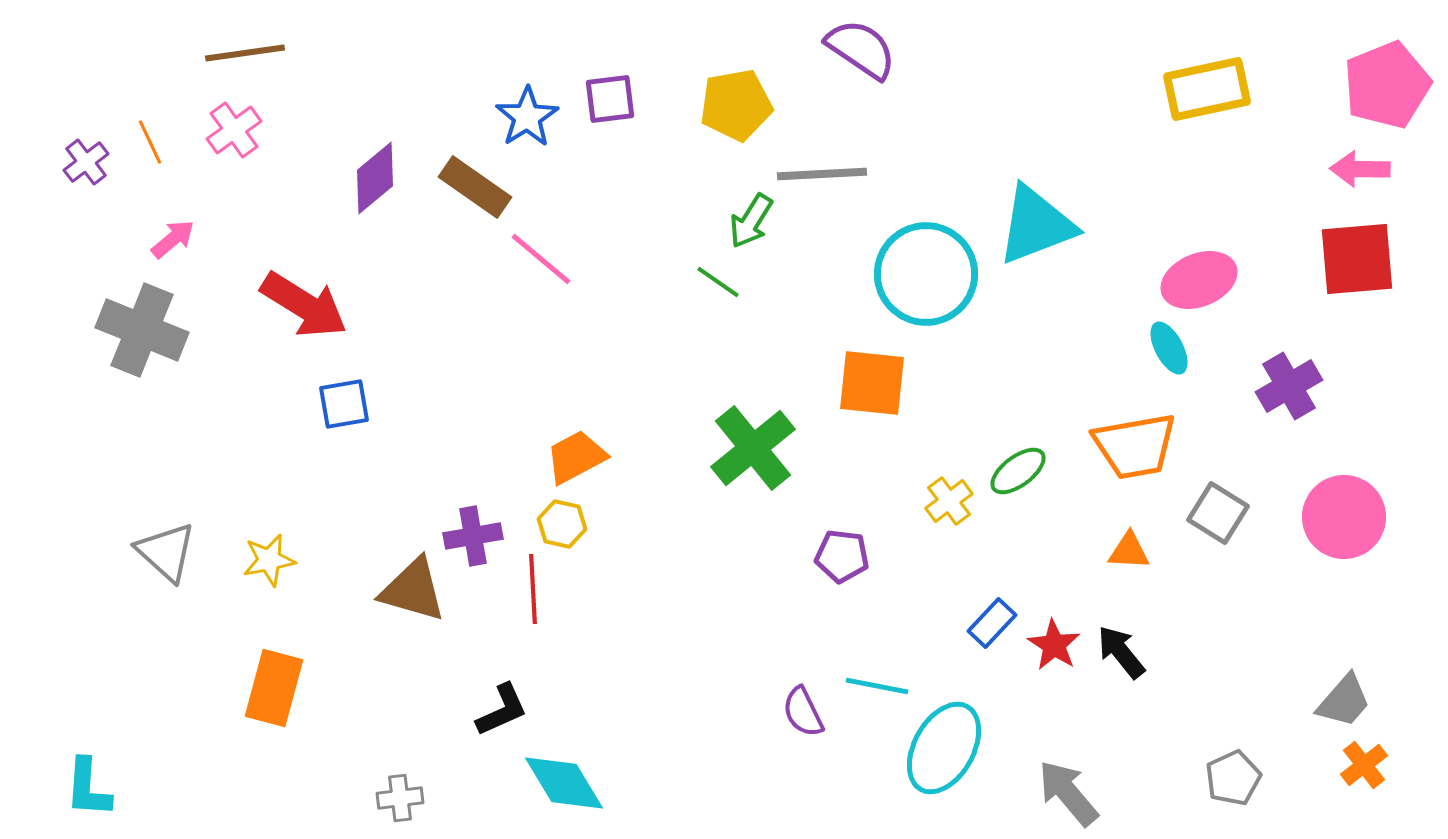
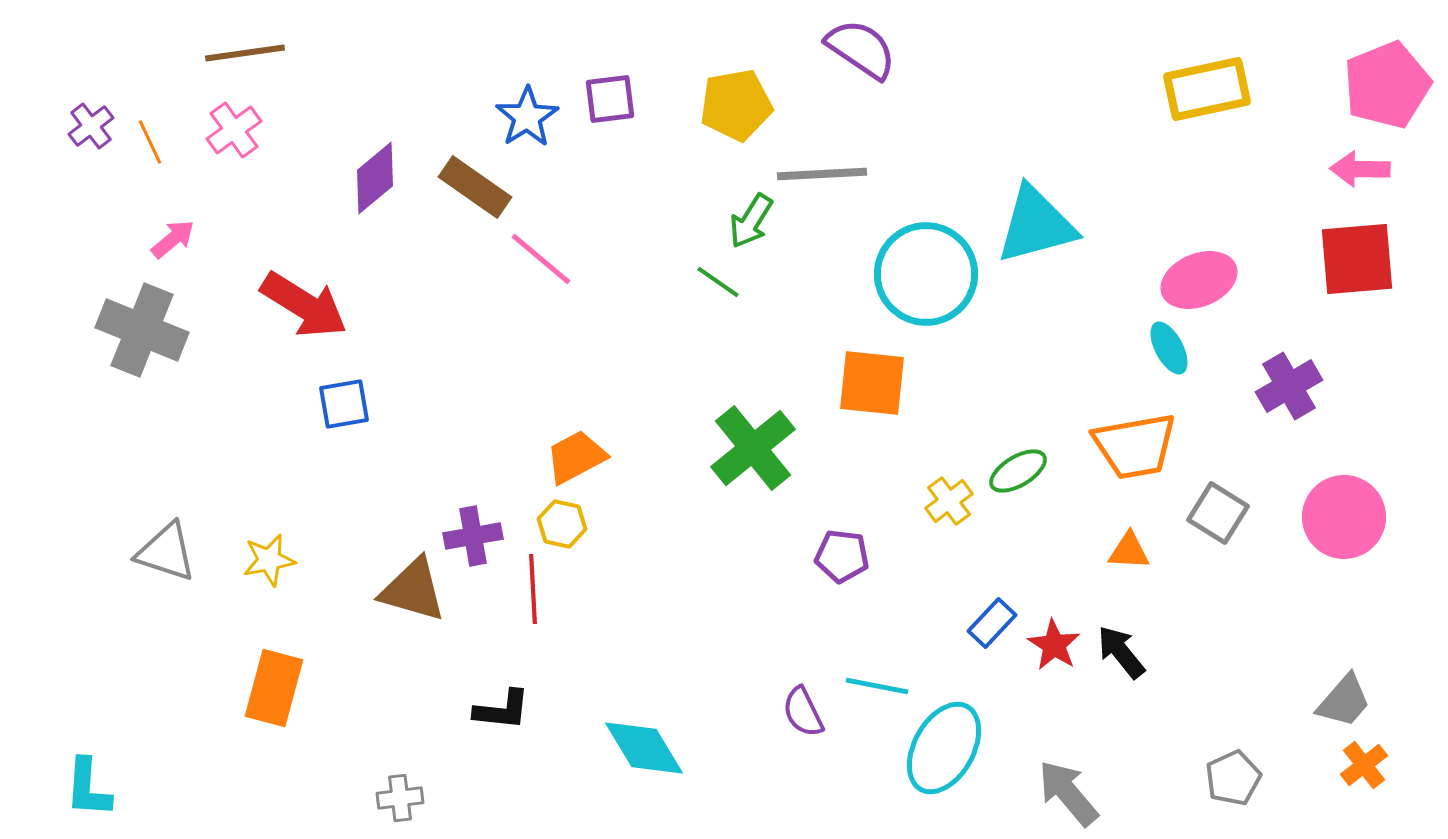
purple cross at (86, 162): moved 5 px right, 36 px up
cyan triangle at (1036, 225): rotated 6 degrees clockwise
green ellipse at (1018, 471): rotated 6 degrees clockwise
gray triangle at (166, 552): rotated 24 degrees counterclockwise
black L-shape at (502, 710): rotated 30 degrees clockwise
cyan diamond at (564, 783): moved 80 px right, 35 px up
